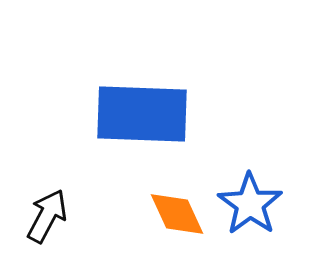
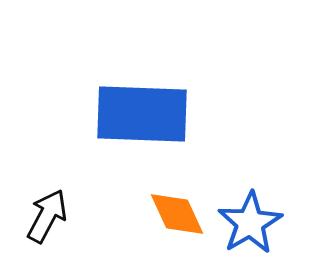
blue star: moved 19 px down; rotated 6 degrees clockwise
